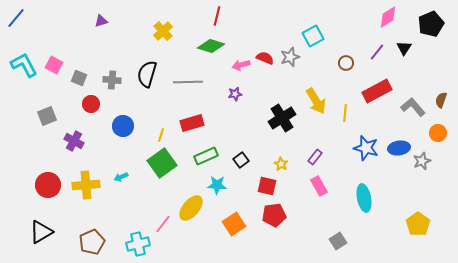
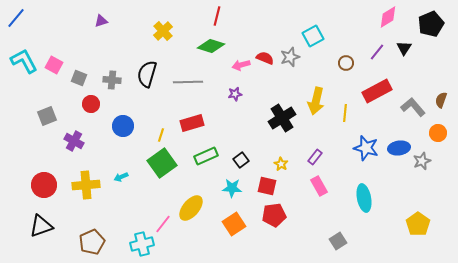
cyan L-shape at (24, 65): moved 4 px up
yellow arrow at (316, 101): rotated 44 degrees clockwise
red circle at (48, 185): moved 4 px left
cyan star at (217, 185): moved 15 px right, 3 px down
black triangle at (41, 232): moved 6 px up; rotated 10 degrees clockwise
cyan cross at (138, 244): moved 4 px right
